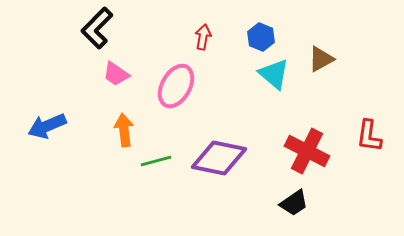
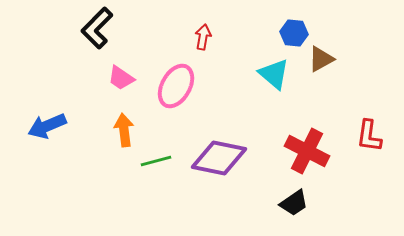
blue hexagon: moved 33 px right, 4 px up; rotated 16 degrees counterclockwise
pink trapezoid: moved 5 px right, 4 px down
